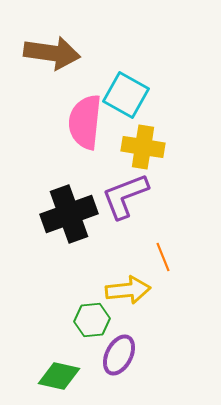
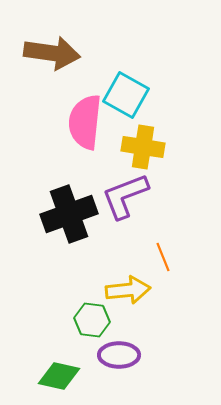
green hexagon: rotated 12 degrees clockwise
purple ellipse: rotated 63 degrees clockwise
